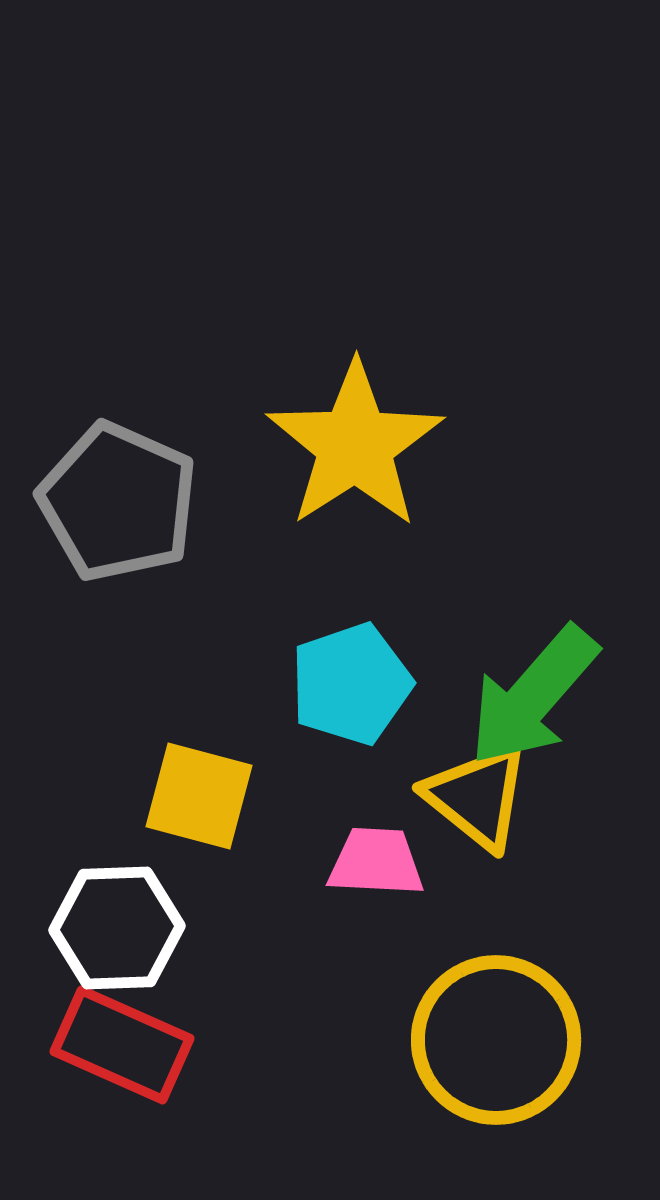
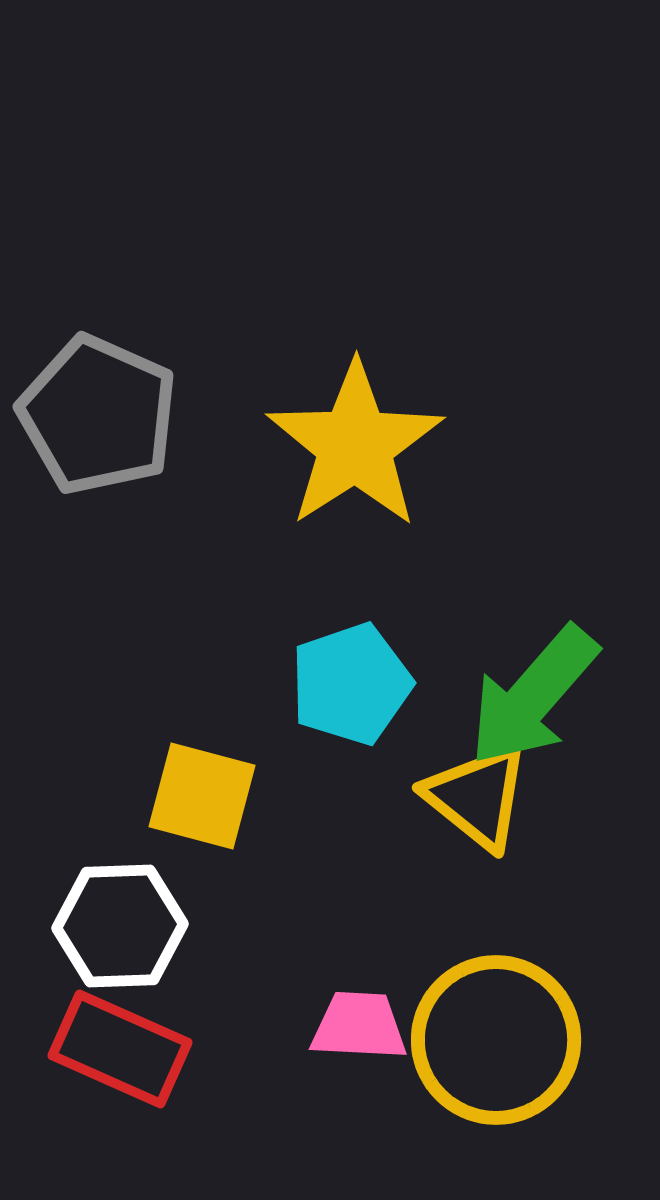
gray pentagon: moved 20 px left, 87 px up
yellow square: moved 3 px right
pink trapezoid: moved 17 px left, 164 px down
white hexagon: moved 3 px right, 2 px up
red rectangle: moved 2 px left, 4 px down
